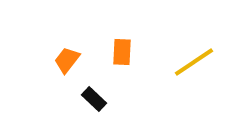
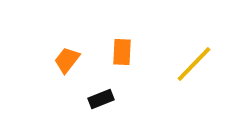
yellow line: moved 2 px down; rotated 12 degrees counterclockwise
black rectangle: moved 7 px right; rotated 65 degrees counterclockwise
